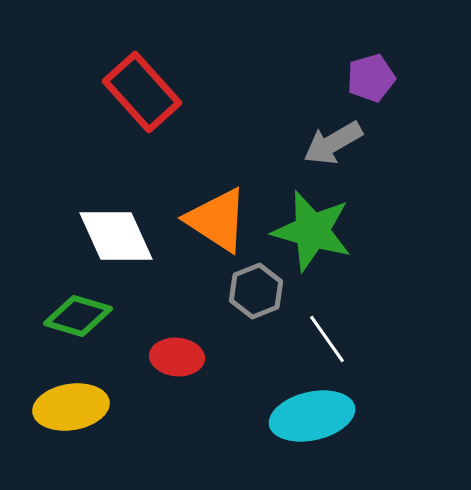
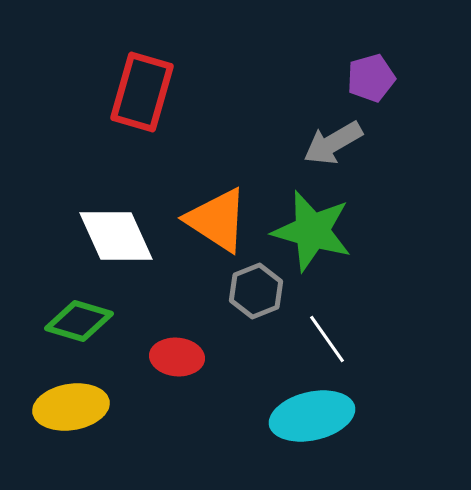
red rectangle: rotated 58 degrees clockwise
green diamond: moved 1 px right, 5 px down
